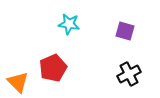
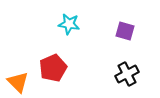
black cross: moved 2 px left
